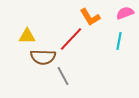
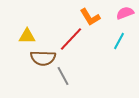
cyan line: rotated 18 degrees clockwise
brown semicircle: moved 1 px down
